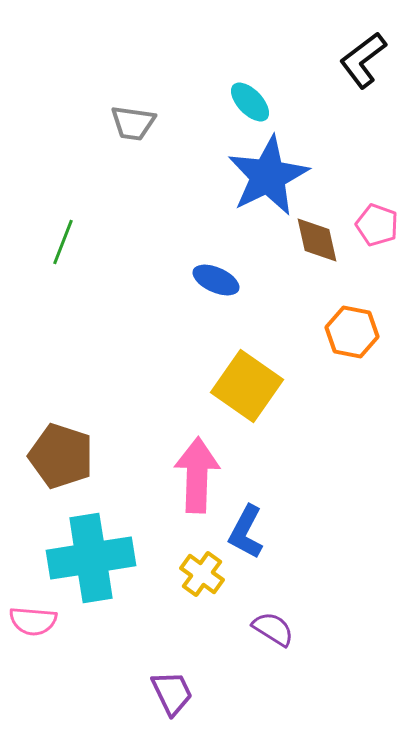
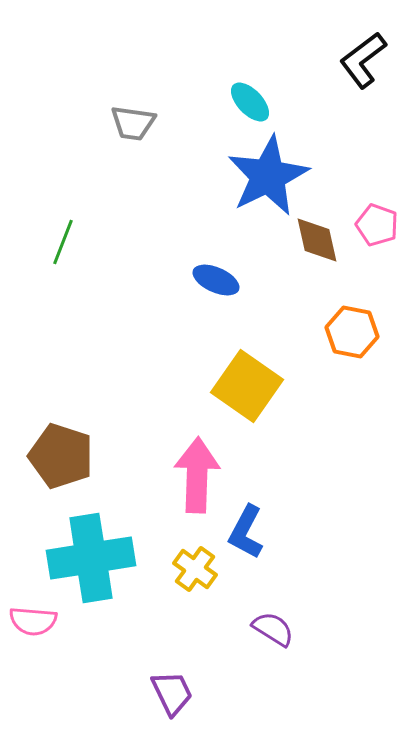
yellow cross: moved 7 px left, 5 px up
